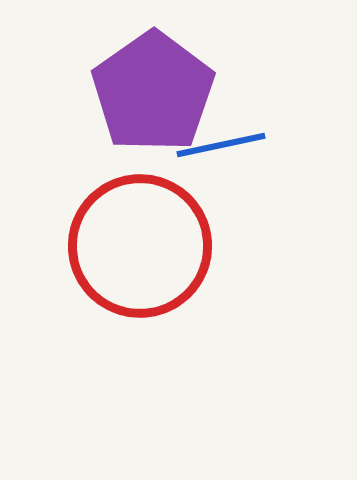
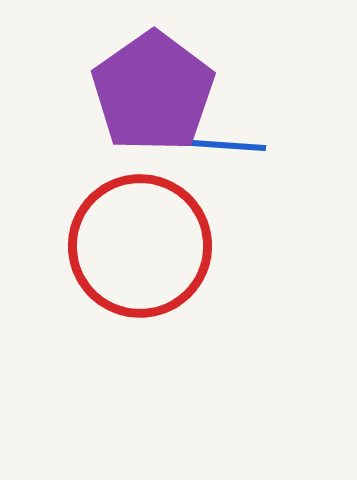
blue line: rotated 16 degrees clockwise
